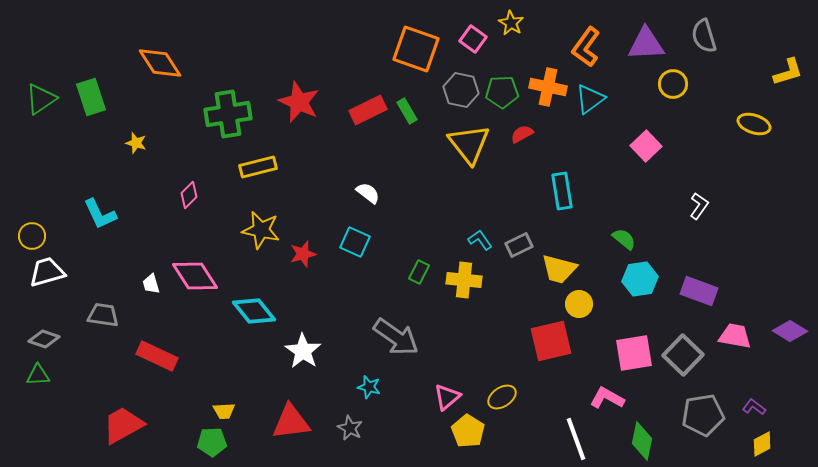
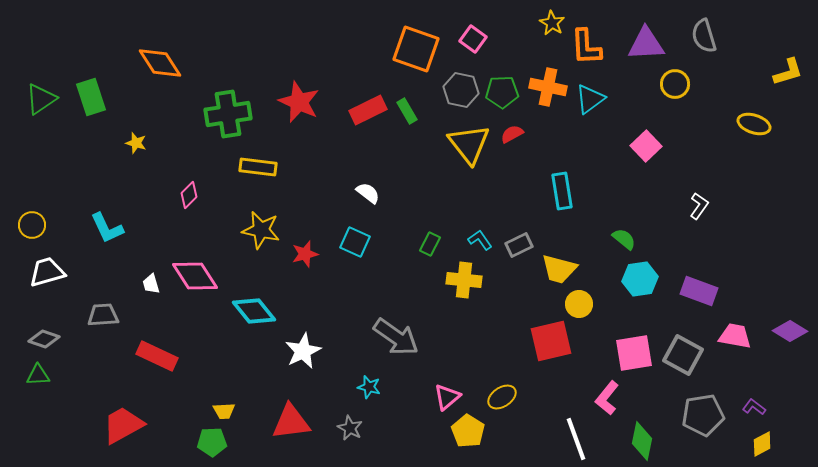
yellow star at (511, 23): moved 41 px right
orange L-shape at (586, 47): rotated 39 degrees counterclockwise
yellow circle at (673, 84): moved 2 px right
red semicircle at (522, 134): moved 10 px left
yellow rectangle at (258, 167): rotated 21 degrees clockwise
cyan L-shape at (100, 214): moved 7 px right, 14 px down
yellow circle at (32, 236): moved 11 px up
red star at (303, 254): moved 2 px right
green rectangle at (419, 272): moved 11 px right, 28 px up
gray trapezoid at (103, 315): rotated 12 degrees counterclockwise
white star at (303, 351): rotated 12 degrees clockwise
gray square at (683, 355): rotated 15 degrees counterclockwise
pink L-shape at (607, 398): rotated 80 degrees counterclockwise
